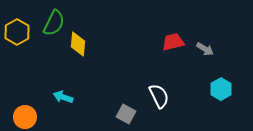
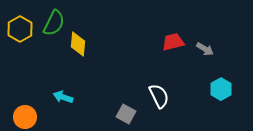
yellow hexagon: moved 3 px right, 3 px up
